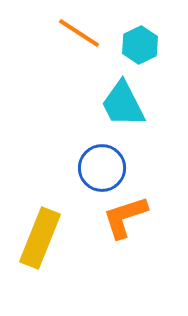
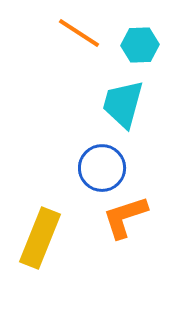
cyan hexagon: rotated 24 degrees clockwise
cyan trapezoid: rotated 42 degrees clockwise
